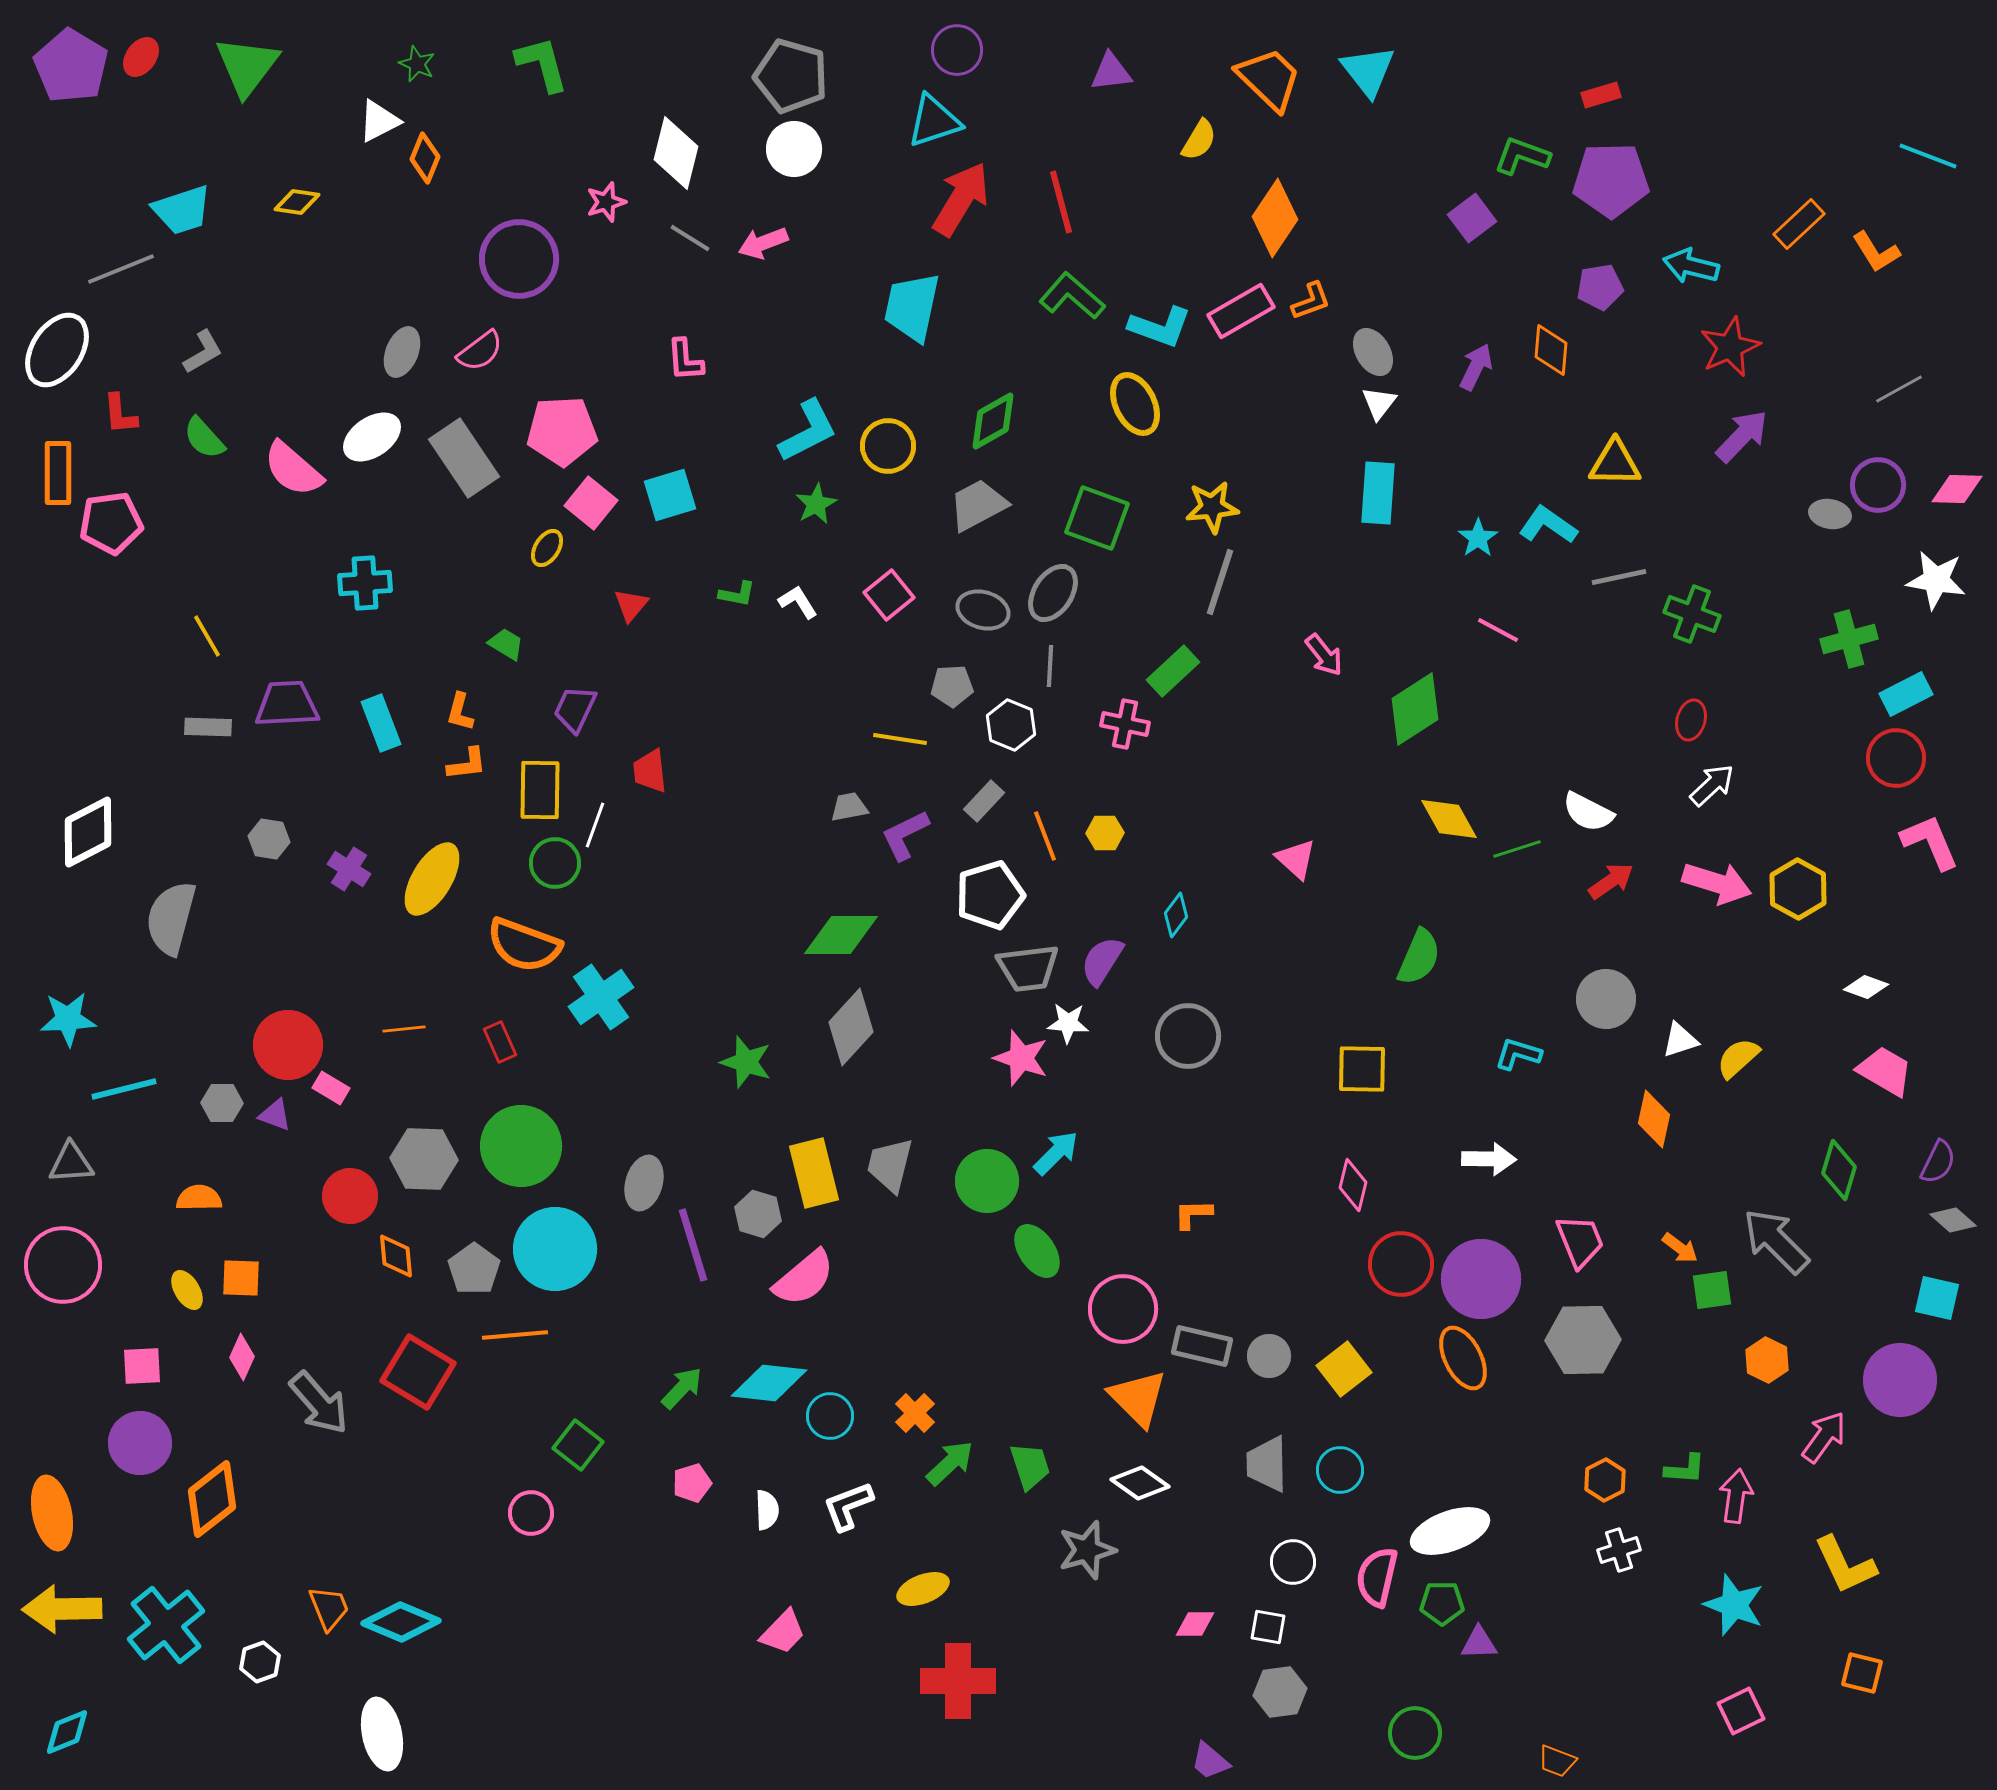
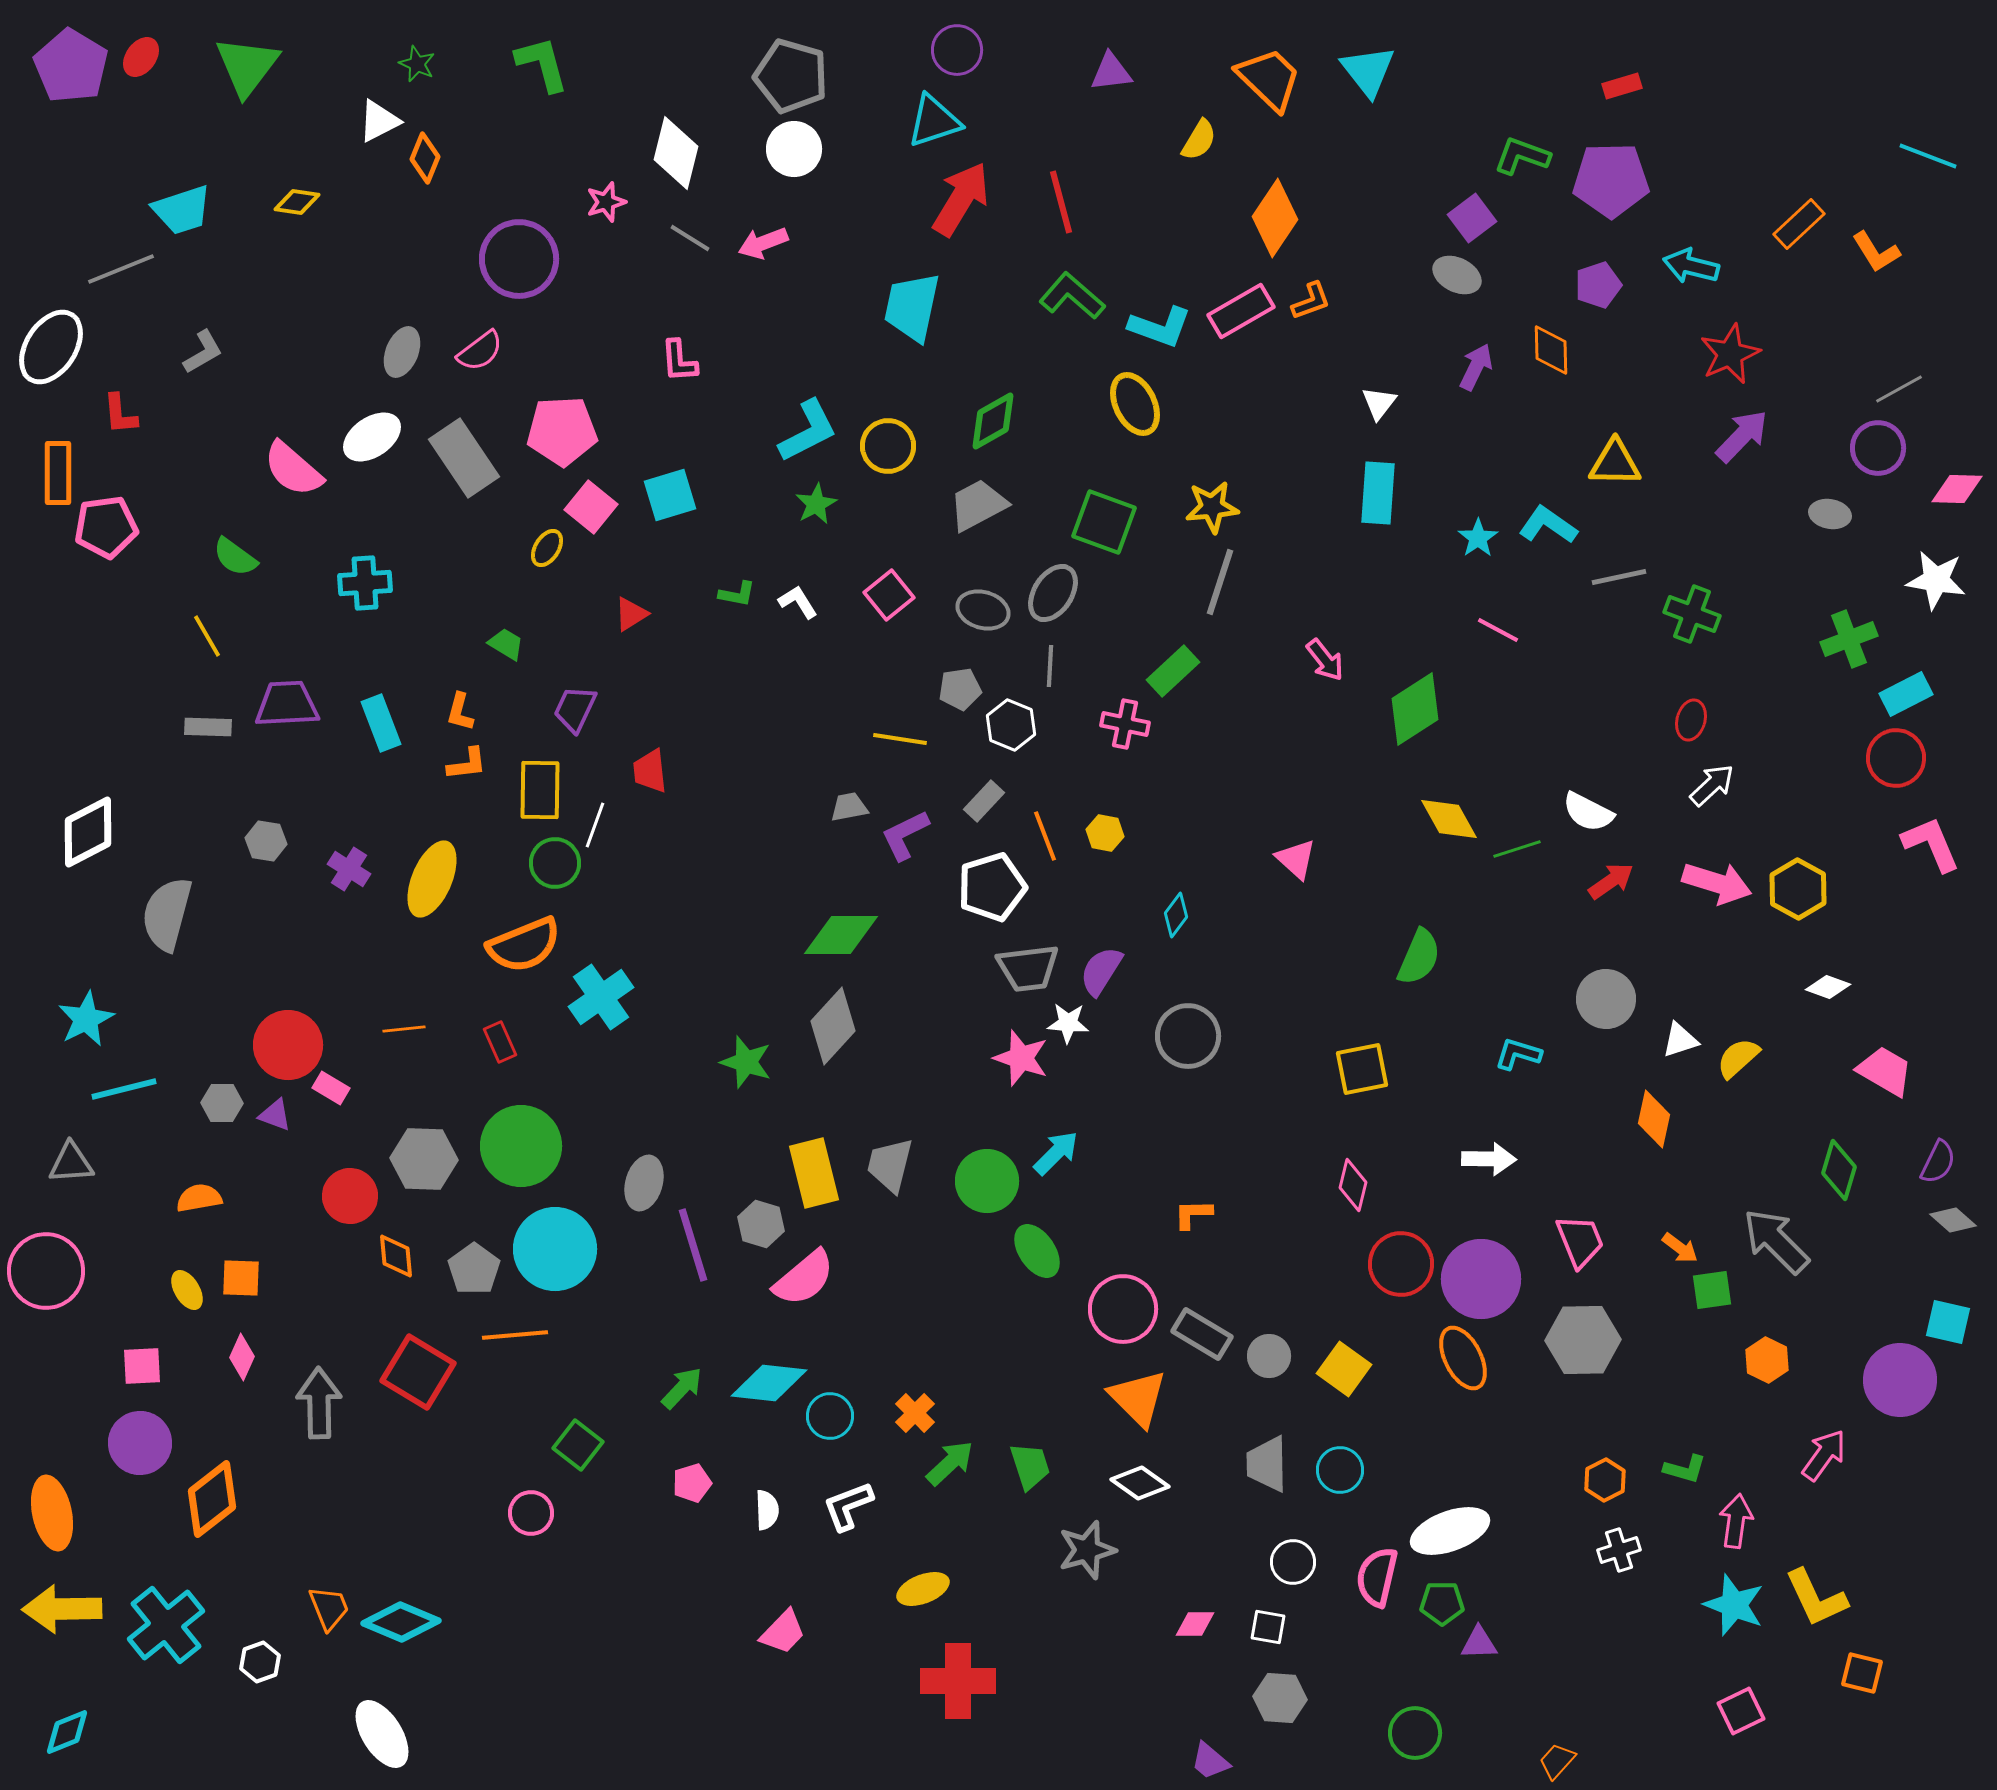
red rectangle at (1601, 95): moved 21 px right, 9 px up
purple pentagon at (1600, 287): moved 2 px left, 2 px up; rotated 9 degrees counterclockwise
red star at (1730, 347): moved 7 px down
white ellipse at (57, 350): moved 6 px left, 3 px up
orange diamond at (1551, 350): rotated 6 degrees counterclockwise
gray ellipse at (1373, 352): moved 84 px right, 77 px up; rotated 33 degrees counterclockwise
pink L-shape at (685, 360): moved 6 px left, 1 px down
green semicircle at (204, 438): moved 31 px right, 119 px down; rotated 12 degrees counterclockwise
purple circle at (1878, 485): moved 37 px up
pink square at (591, 503): moved 4 px down
green square at (1097, 518): moved 7 px right, 4 px down
pink pentagon at (111, 523): moved 5 px left, 4 px down
red triangle at (631, 605): moved 9 px down; rotated 18 degrees clockwise
green cross at (1849, 639): rotated 6 degrees counterclockwise
pink arrow at (1324, 655): moved 1 px right, 5 px down
gray pentagon at (952, 686): moved 8 px right, 3 px down; rotated 6 degrees counterclockwise
yellow hexagon at (1105, 833): rotated 12 degrees clockwise
gray hexagon at (269, 839): moved 3 px left, 2 px down
pink L-shape at (1930, 842): moved 1 px right, 2 px down
yellow ellipse at (432, 879): rotated 8 degrees counterclockwise
white pentagon at (990, 895): moved 2 px right, 8 px up
gray semicircle at (171, 918): moved 4 px left, 4 px up
orange semicircle at (524, 945): rotated 42 degrees counterclockwise
purple semicircle at (1102, 961): moved 1 px left, 10 px down
white diamond at (1866, 987): moved 38 px left
cyan star at (68, 1019): moved 18 px right; rotated 24 degrees counterclockwise
gray diamond at (851, 1027): moved 18 px left, 1 px up
yellow square at (1362, 1069): rotated 12 degrees counterclockwise
orange semicircle at (199, 1198): rotated 9 degrees counterclockwise
gray hexagon at (758, 1214): moved 3 px right, 10 px down
pink circle at (63, 1265): moved 17 px left, 6 px down
cyan square at (1937, 1298): moved 11 px right, 24 px down
gray rectangle at (1202, 1346): moved 12 px up; rotated 18 degrees clockwise
yellow square at (1344, 1369): rotated 16 degrees counterclockwise
gray arrow at (319, 1403): rotated 140 degrees counterclockwise
pink arrow at (1824, 1437): moved 18 px down
green L-shape at (1685, 1469): rotated 12 degrees clockwise
pink arrow at (1736, 1496): moved 25 px down
yellow L-shape at (1845, 1565): moved 29 px left, 33 px down
gray hexagon at (1280, 1692): moved 6 px down; rotated 12 degrees clockwise
white ellipse at (382, 1734): rotated 20 degrees counterclockwise
orange trapezoid at (1557, 1761): rotated 111 degrees clockwise
